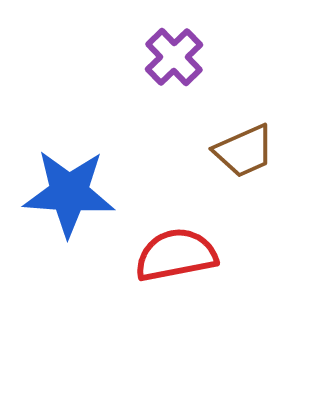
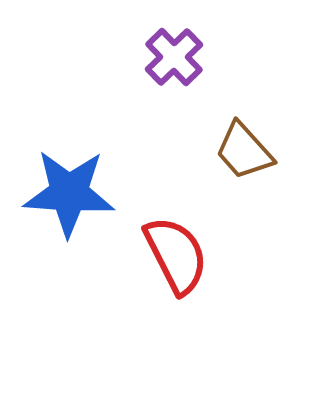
brown trapezoid: rotated 72 degrees clockwise
red semicircle: rotated 74 degrees clockwise
